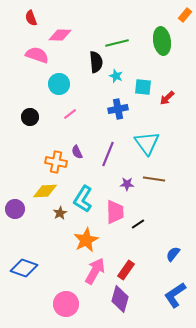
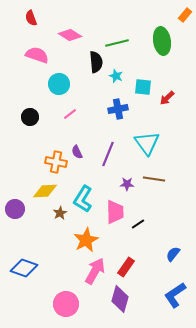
pink diamond: moved 10 px right; rotated 30 degrees clockwise
red rectangle: moved 3 px up
